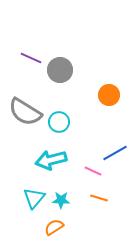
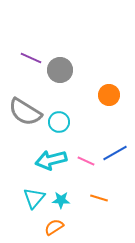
pink line: moved 7 px left, 10 px up
